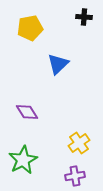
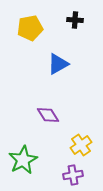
black cross: moved 9 px left, 3 px down
blue triangle: rotated 15 degrees clockwise
purple diamond: moved 21 px right, 3 px down
yellow cross: moved 2 px right, 2 px down
purple cross: moved 2 px left, 1 px up
